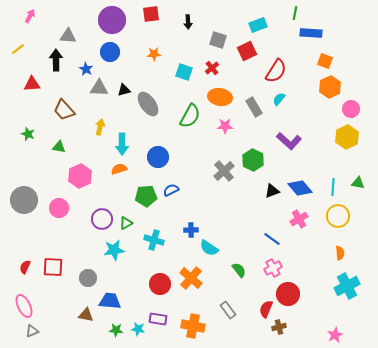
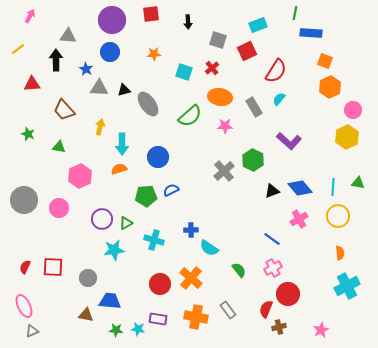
pink circle at (351, 109): moved 2 px right, 1 px down
green semicircle at (190, 116): rotated 20 degrees clockwise
orange cross at (193, 326): moved 3 px right, 9 px up
pink star at (335, 335): moved 14 px left, 5 px up
